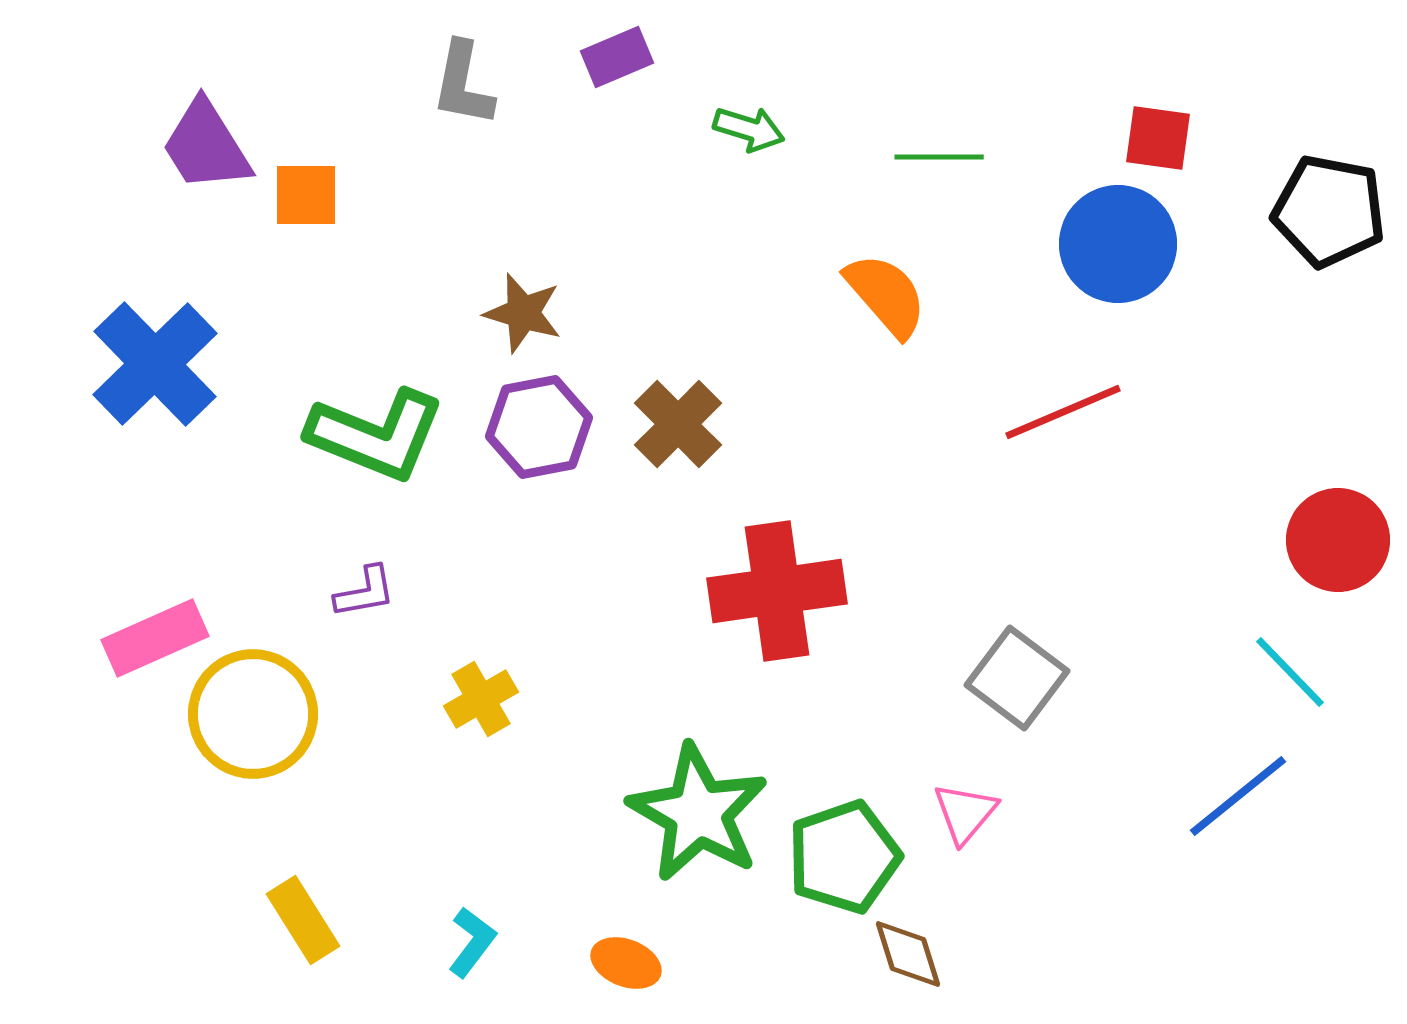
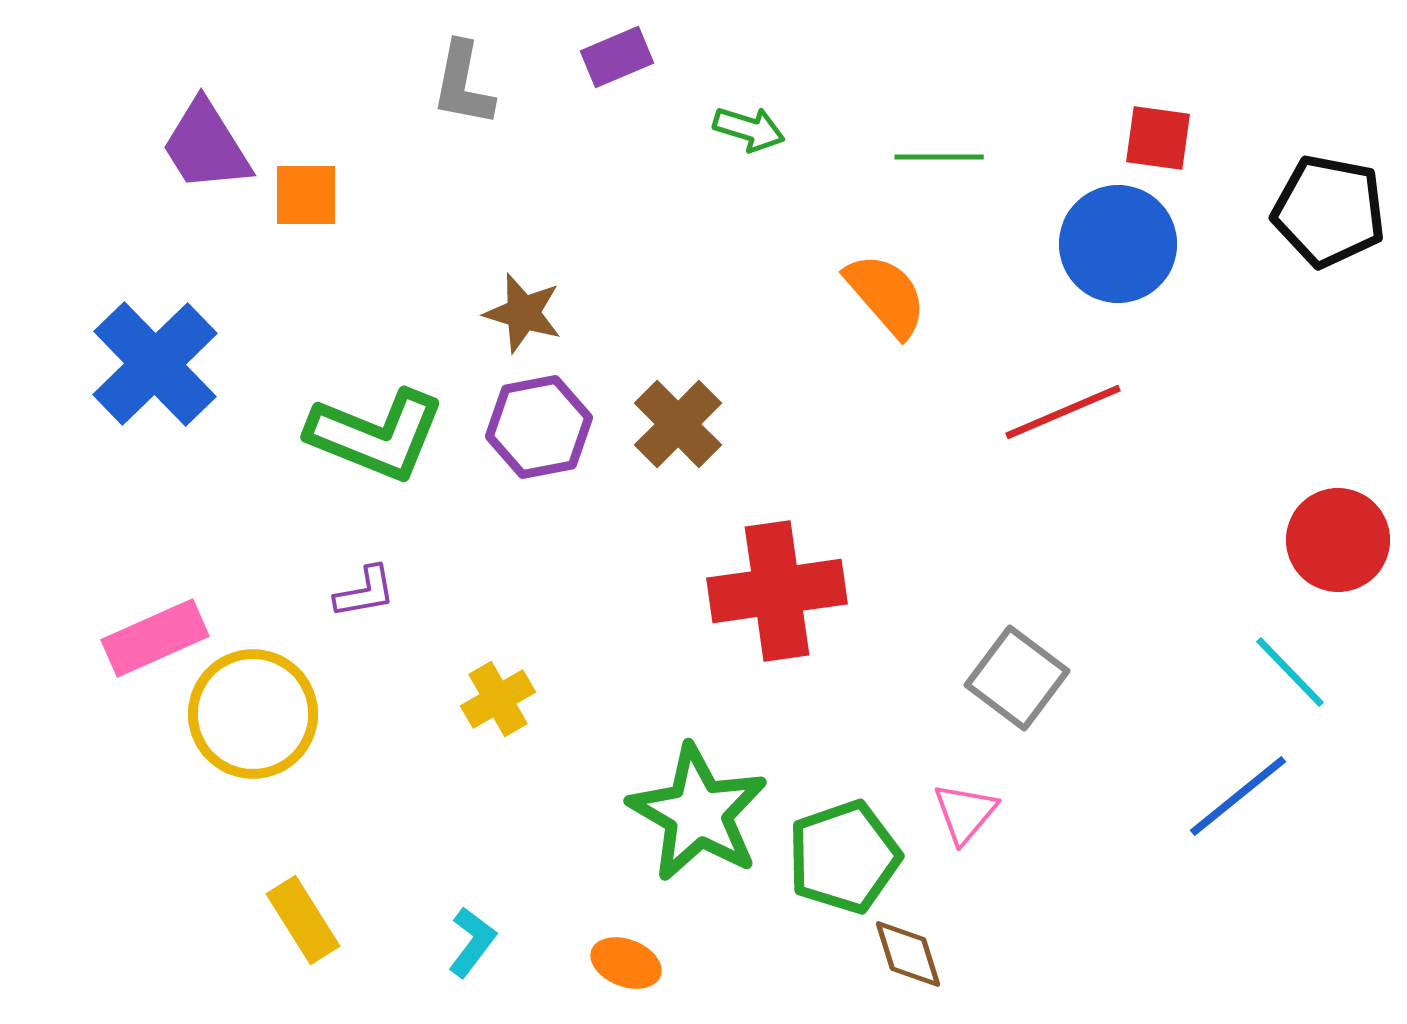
yellow cross: moved 17 px right
